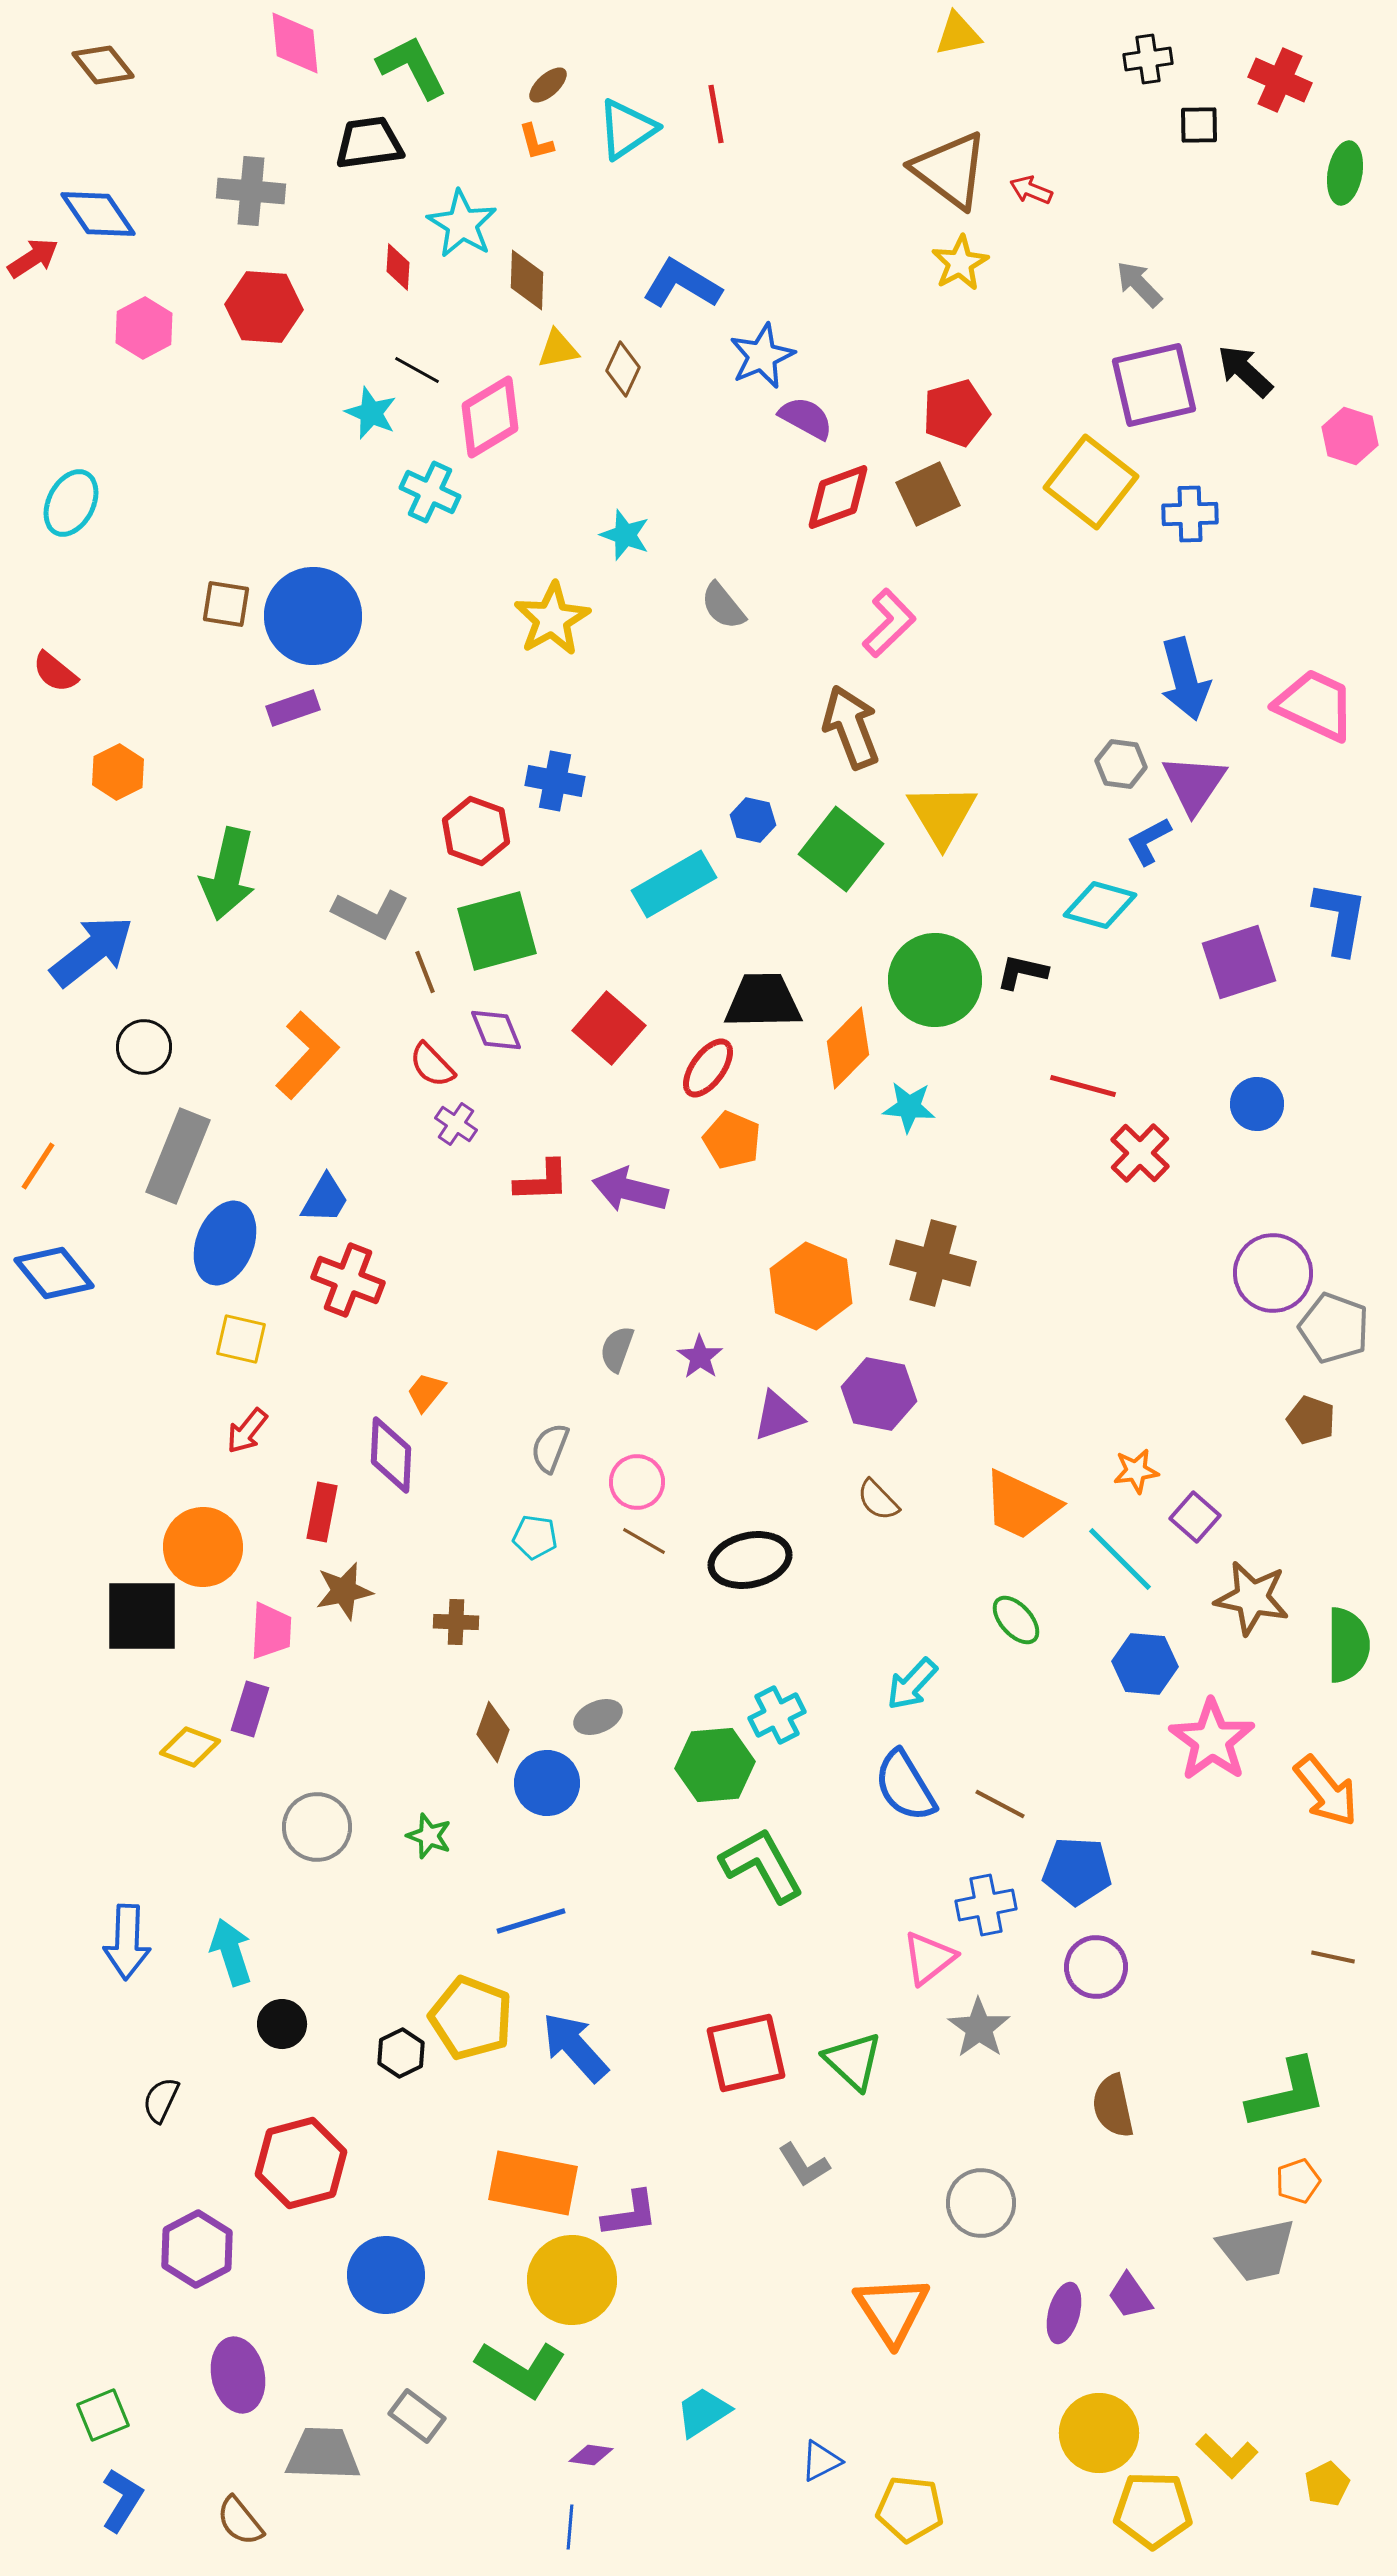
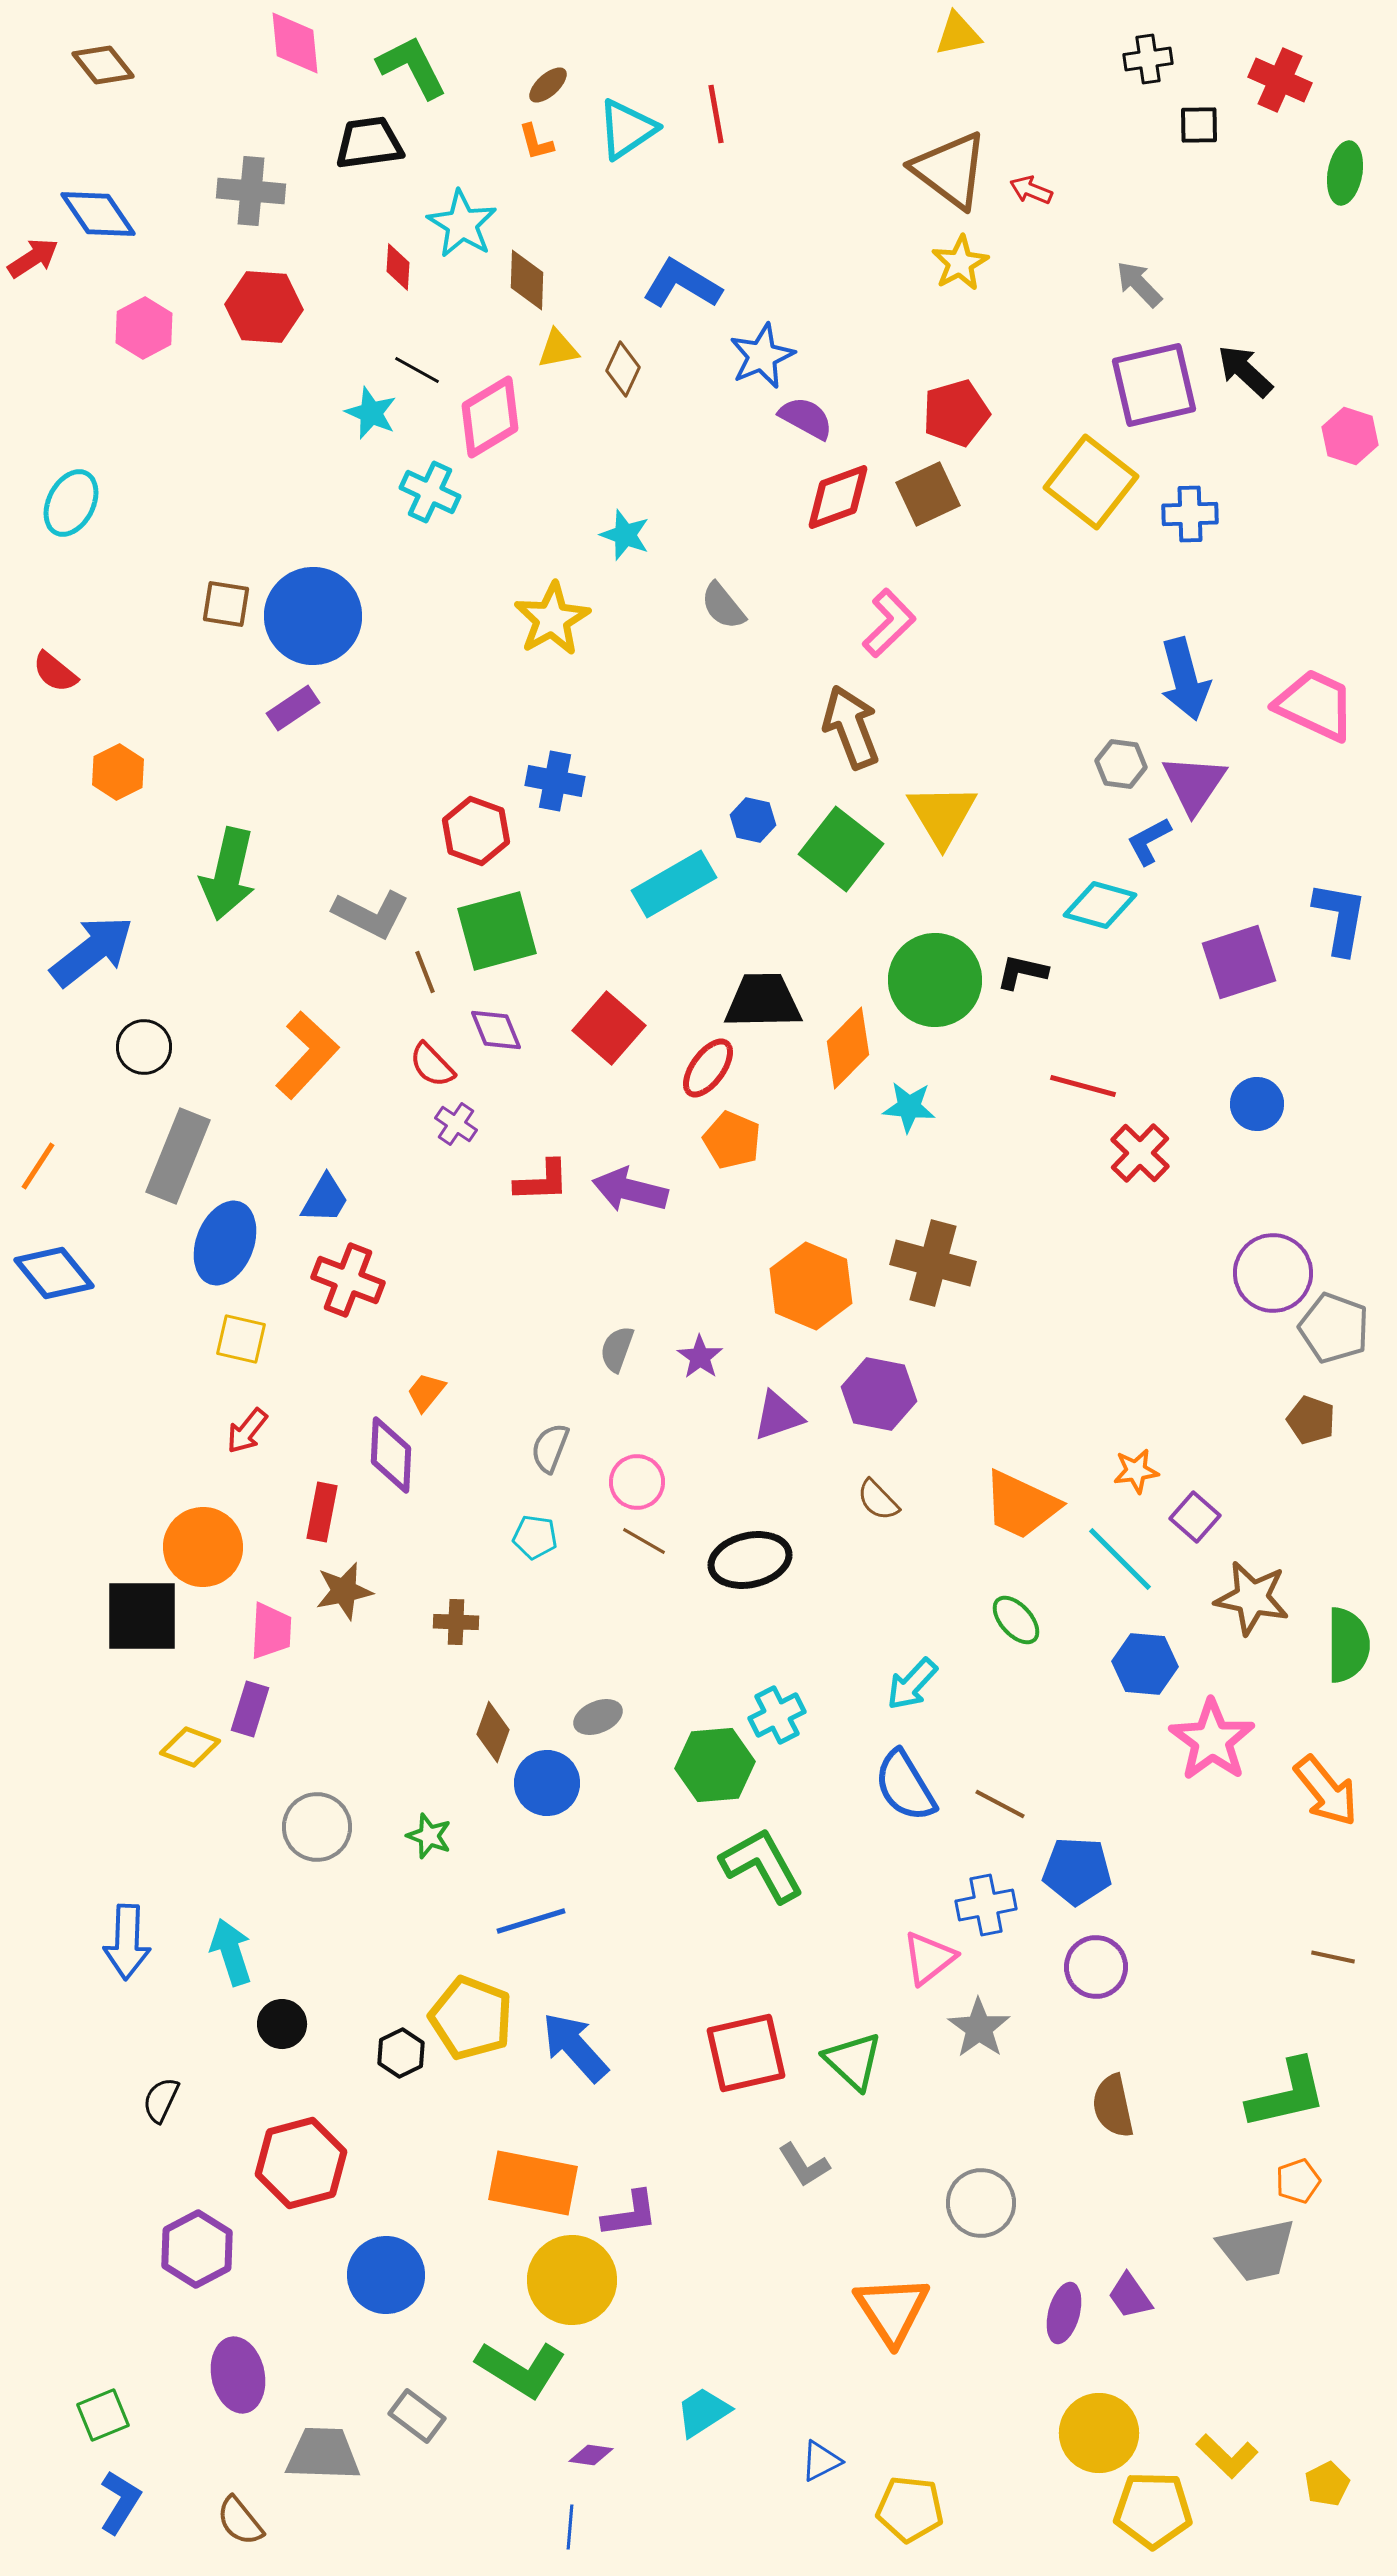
purple rectangle at (293, 708): rotated 15 degrees counterclockwise
blue L-shape at (122, 2500): moved 2 px left, 2 px down
